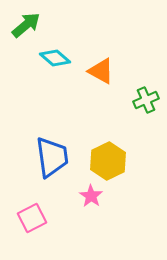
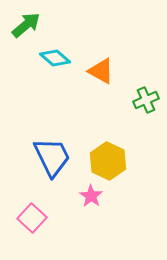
blue trapezoid: rotated 18 degrees counterclockwise
yellow hexagon: rotated 9 degrees counterclockwise
pink square: rotated 20 degrees counterclockwise
